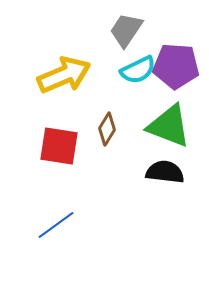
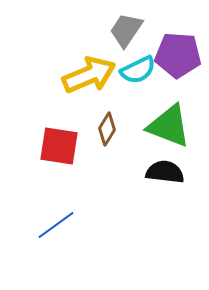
purple pentagon: moved 2 px right, 11 px up
yellow arrow: moved 25 px right
